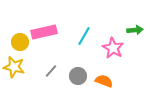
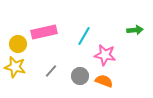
yellow circle: moved 2 px left, 2 px down
pink star: moved 8 px left, 7 px down; rotated 20 degrees counterclockwise
yellow star: moved 1 px right
gray circle: moved 2 px right
